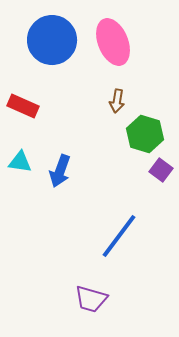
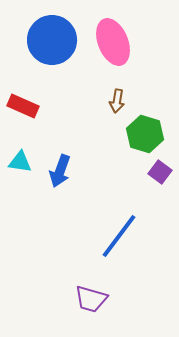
purple square: moved 1 px left, 2 px down
